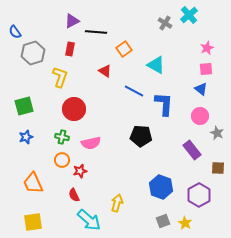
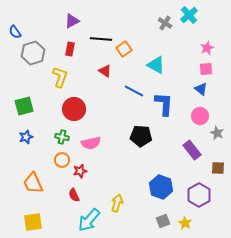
black line: moved 5 px right, 7 px down
cyan arrow: rotated 90 degrees clockwise
